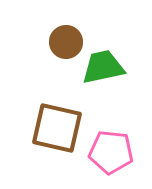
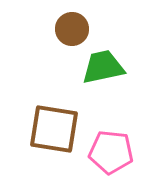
brown circle: moved 6 px right, 13 px up
brown square: moved 3 px left, 1 px down; rotated 4 degrees counterclockwise
